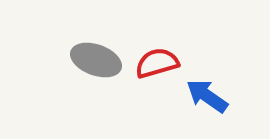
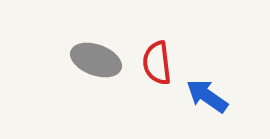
red semicircle: rotated 81 degrees counterclockwise
